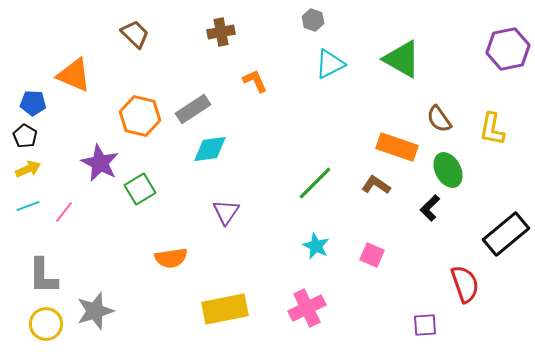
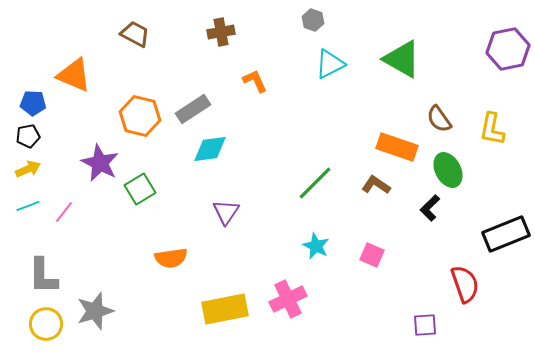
brown trapezoid: rotated 16 degrees counterclockwise
black pentagon: moved 3 px right; rotated 30 degrees clockwise
black rectangle: rotated 18 degrees clockwise
pink cross: moved 19 px left, 9 px up
